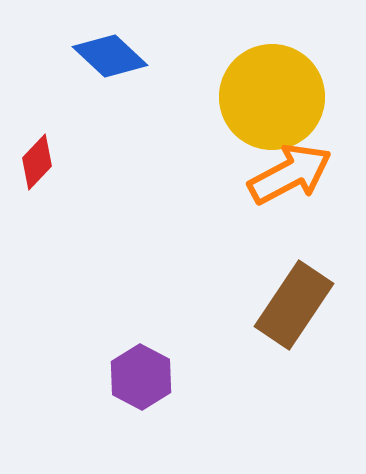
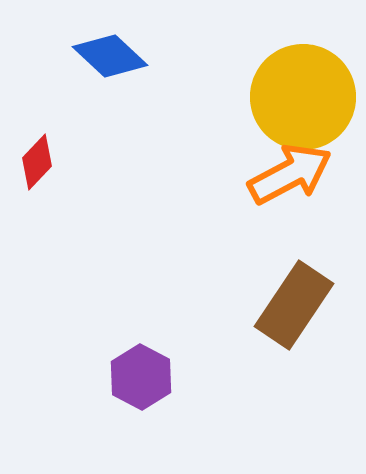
yellow circle: moved 31 px right
